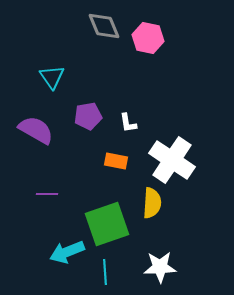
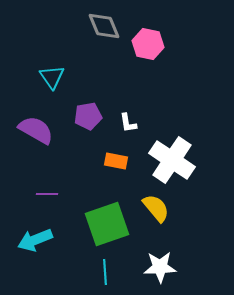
pink hexagon: moved 6 px down
yellow semicircle: moved 4 px right, 5 px down; rotated 44 degrees counterclockwise
cyan arrow: moved 32 px left, 12 px up
